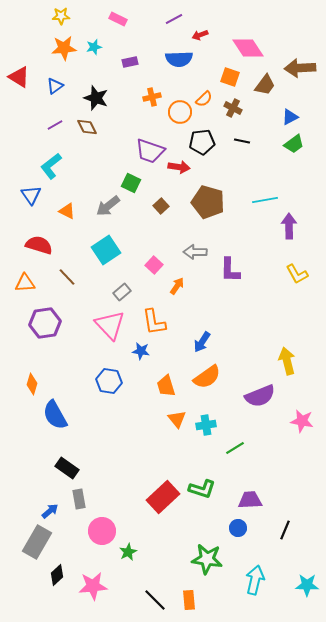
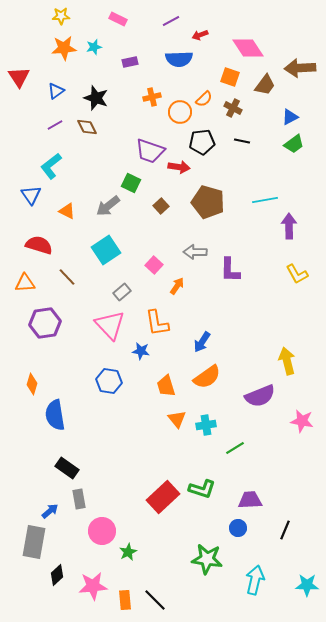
purple line at (174, 19): moved 3 px left, 2 px down
red triangle at (19, 77): rotated 25 degrees clockwise
blue triangle at (55, 86): moved 1 px right, 5 px down
orange L-shape at (154, 322): moved 3 px right, 1 px down
blue semicircle at (55, 415): rotated 20 degrees clockwise
gray rectangle at (37, 542): moved 3 px left; rotated 20 degrees counterclockwise
orange rectangle at (189, 600): moved 64 px left
